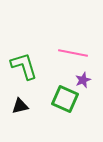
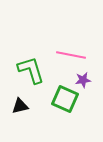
pink line: moved 2 px left, 2 px down
green L-shape: moved 7 px right, 4 px down
purple star: rotated 14 degrees clockwise
